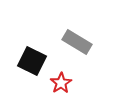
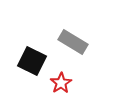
gray rectangle: moved 4 px left
